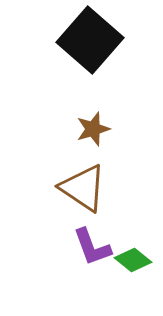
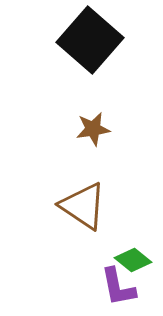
brown star: rotated 8 degrees clockwise
brown triangle: moved 18 px down
purple L-shape: moved 26 px right, 40 px down; rotated 9 degrees clockwise
